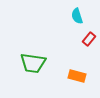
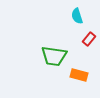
green trapezoid: moved 21 px right, 7 px up
orange rectangle: moved 2 px right, 1 px up
